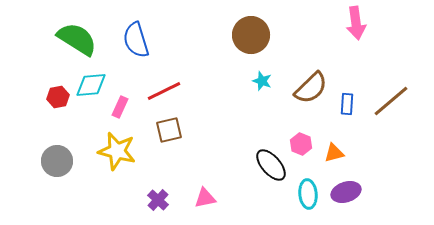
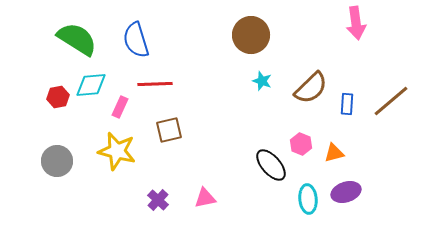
red line: moved 9 px left, 7 px up; rotated 24 degrees clockwise
cyan ellipse: moved 5 px down
